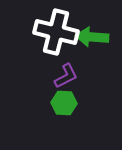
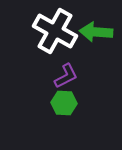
white cross: moved 1 px left, 1 px up; rotated 15 degrees clockwise
green arrow: moved 4 px right, 5 px up
